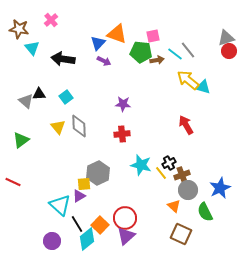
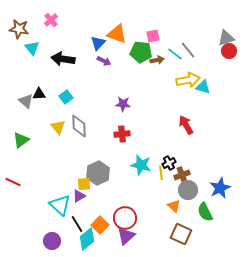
yellow arrow at (188, 80): rotated 130 degrees clockwise
yellow line at (161, 173): rotated 32 degrees clockwise
